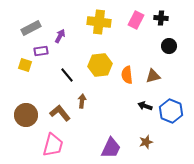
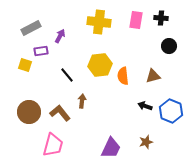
pink rectangle: rotated 18 degrees counterclockwise
orange semicircle: moved 4 px left, 1 px down
brown circle: moved 3 px right, 3 px up
